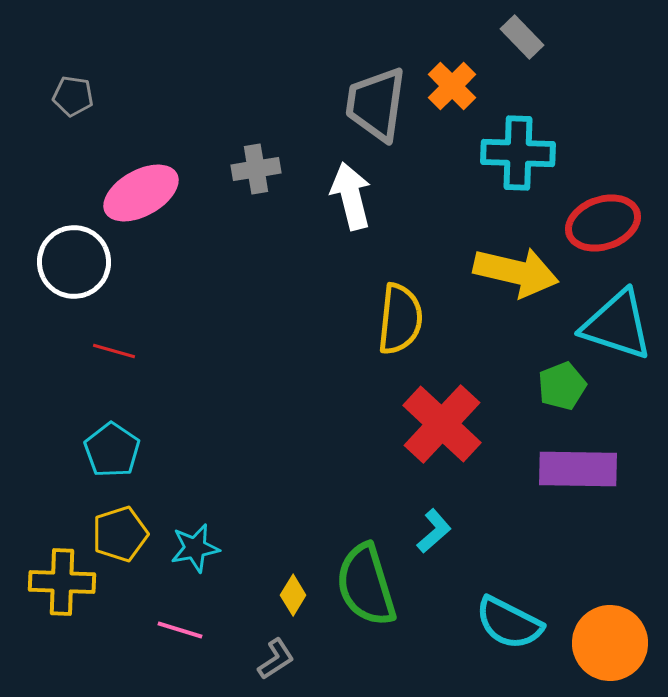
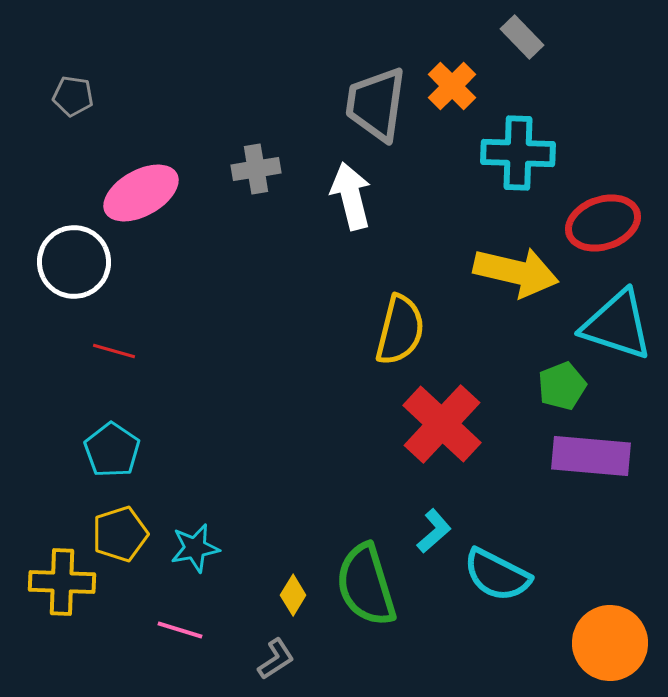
yellow semicircle: moved 11 px down; rotated 8 degrees clockwise
purple rectangle: moved 13 px right, 13 px up; rotated 4 degrees clockwise
cyan semicircle: moved 12 px left, 48 px up
